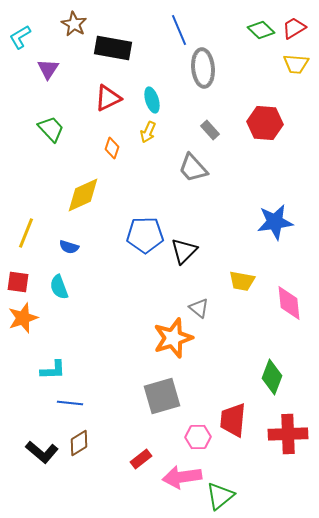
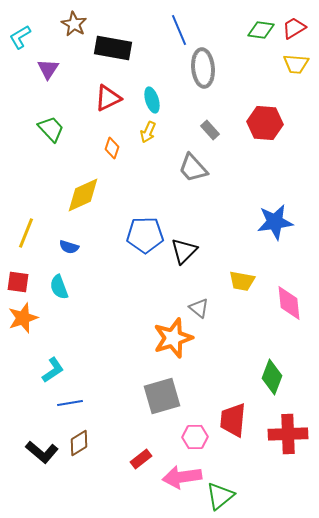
green diamond at (261, 30): rotated 36 degrees counterclockwise
cyan L-shape at (53, 370): rotated 32 degrees counterclockwise
blue line at (70, 403): rotated 15 degrees counterclockwise
pink hexagon at (198, 437): moved 3 px left
